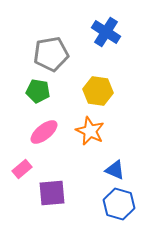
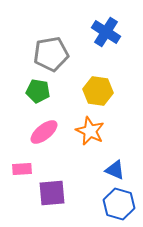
pink rectangle: rotated 36 degrees clockwise
